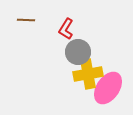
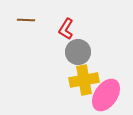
yellow cross: moved 4 px left, 6 px down
pink ellipse: moved 2 px left, 7 px down
